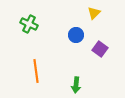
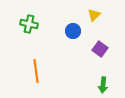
yellow triangle: moved 2 px down
green cross: rotated 12 degrees counterclockwise
blue circle: moved 3 px left, 4 px up
green arrow: moved 27 px right
